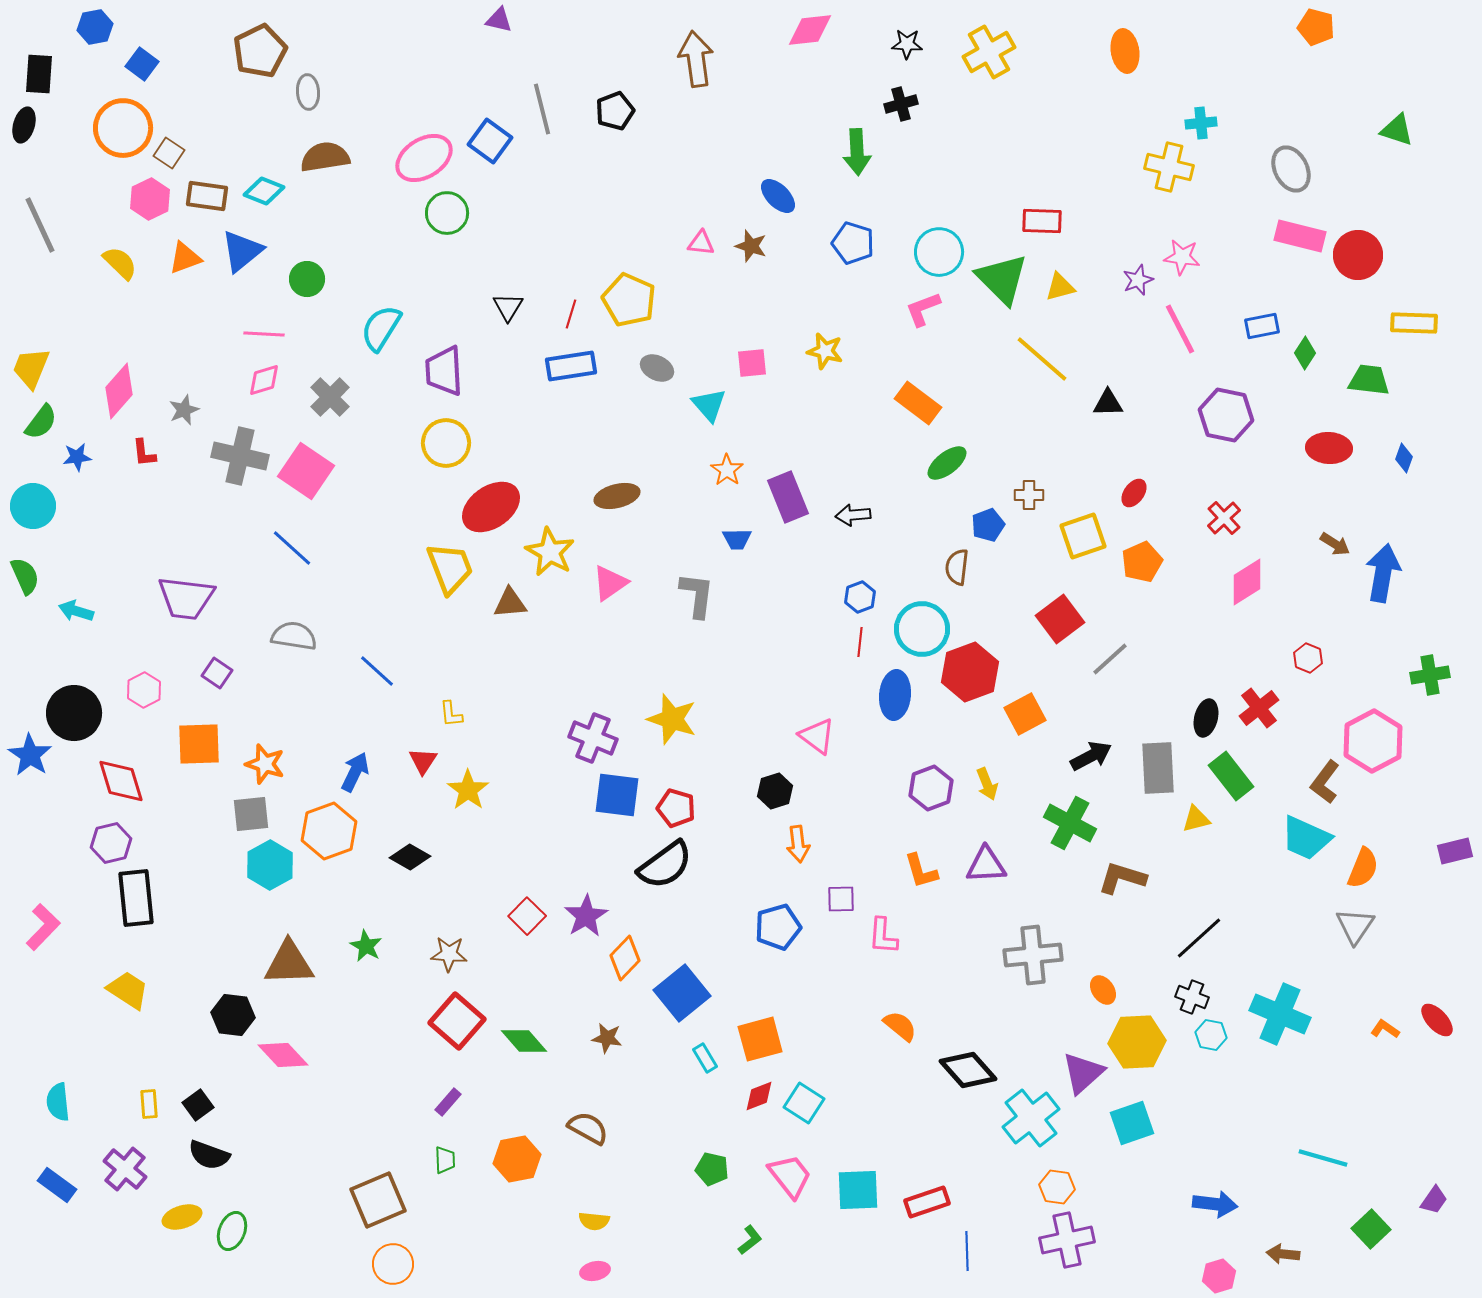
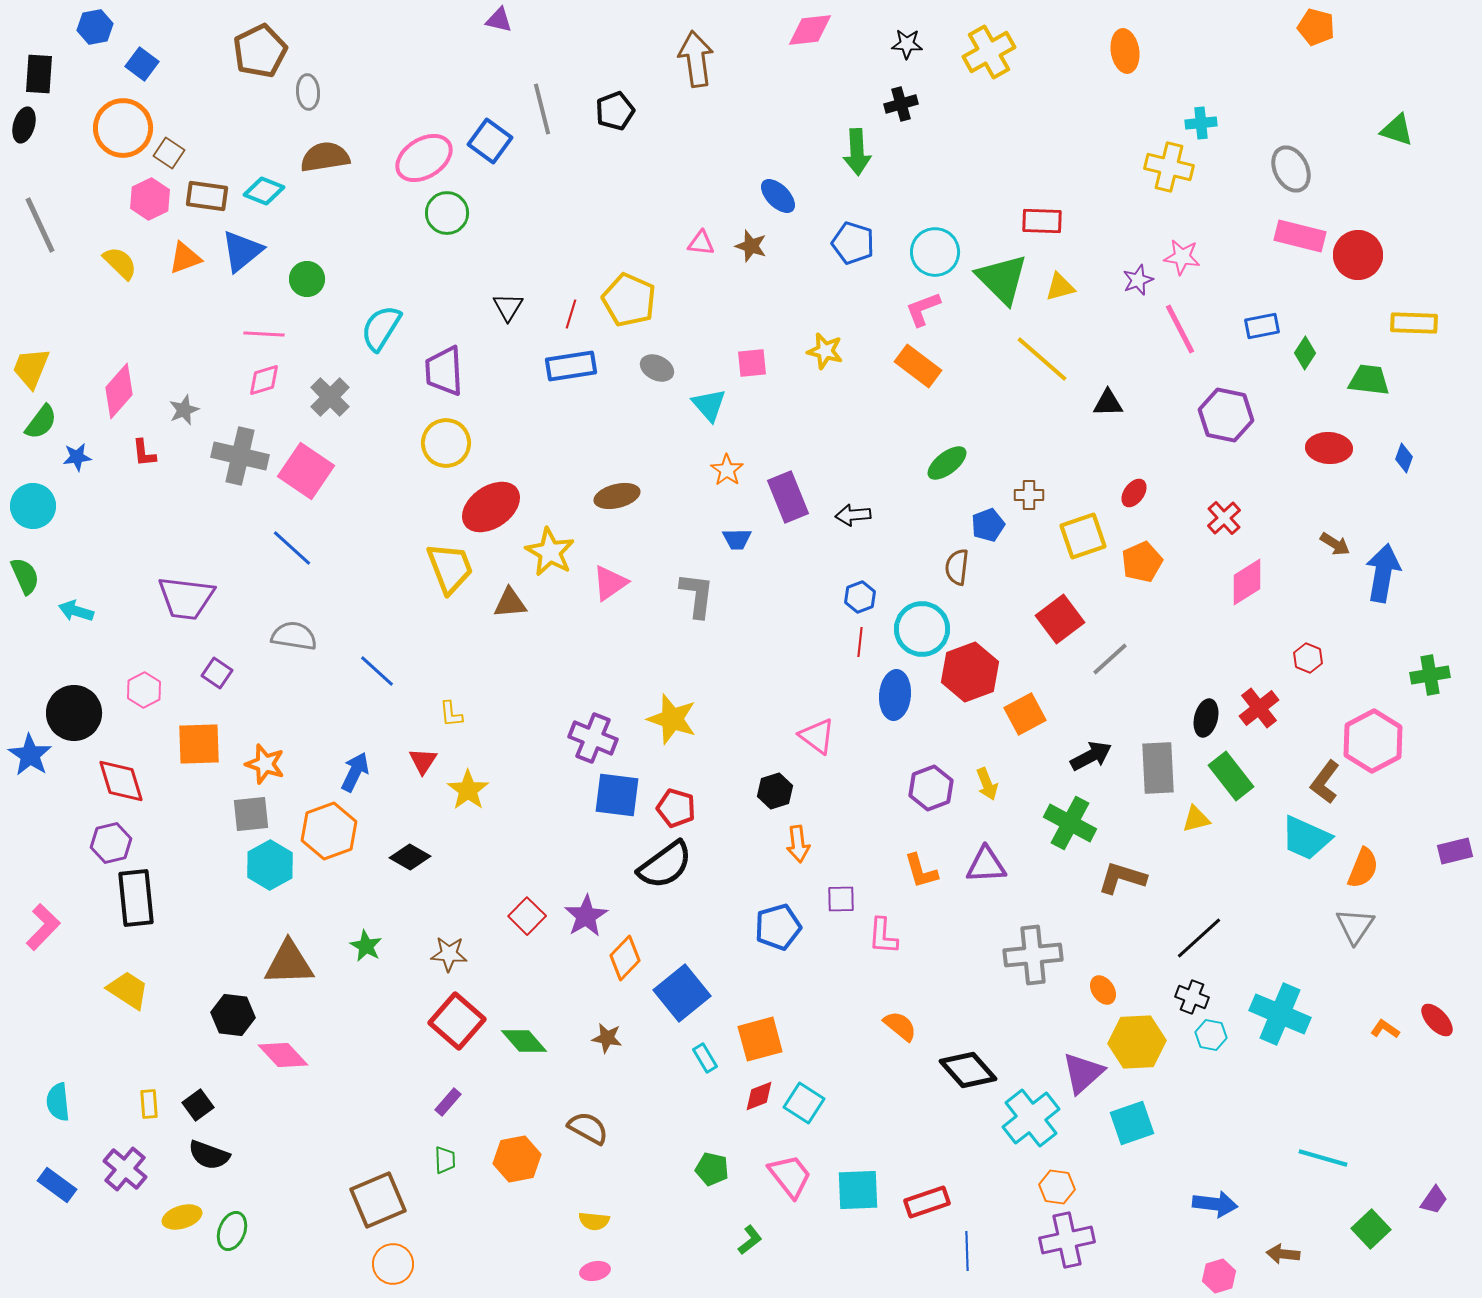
cyan circle at (939, 252): moved 4 px left
orange rectangle at (918, 403): moved 37 px up
